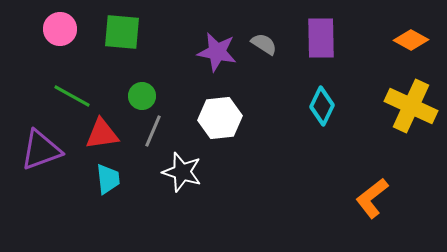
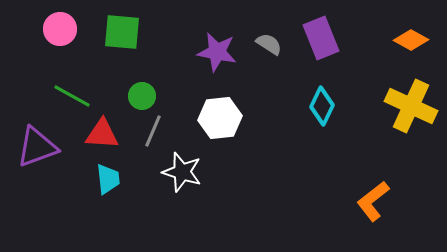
purple rectangle: rotated 21 degrees counterclockwise
gray semicircle: moved 5 px right
red triangle: rotated 12 degrees clockwise
purple triangle: moved 4 px left, 3 px up
orange L-shape: moved 1 px right, 3 px down
